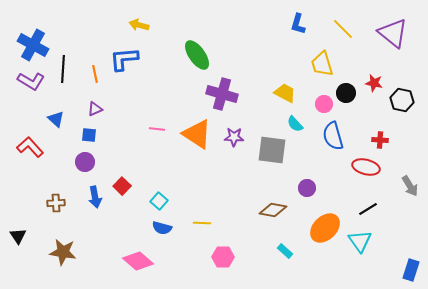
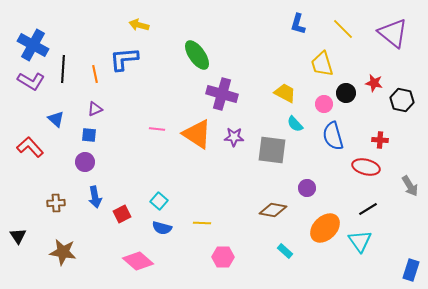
red square at (122, 186): moved 28 px down; rotated 18 degrees clockwise
